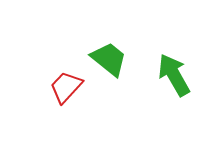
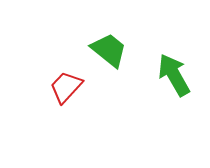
green trapezoid: moved 9 px up
